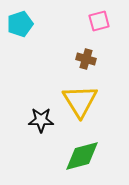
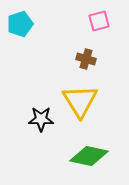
black star: moved 1 px up
green diamond: moved 7 px right; rotated 27 degrees clockwise
